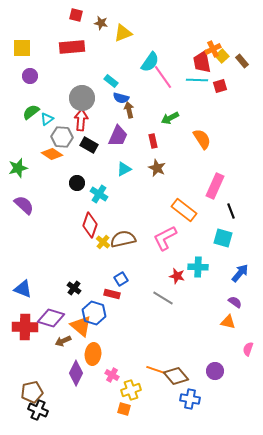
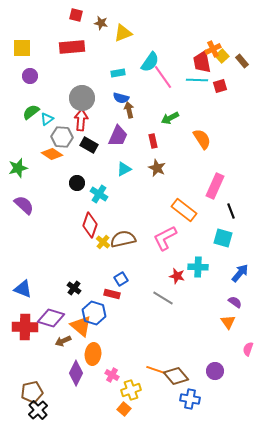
cyan rectangle at (111, 81): moved 7 px right, 8 px up; rotated 48 degrees counterclockwise
orange triangle at (228, 322): rotated 42 degrees clockwise
orange square at (124, 409): rotated 24 degrees clockwise
black cross at (38, 410): rotated 24 degrees clockwise
